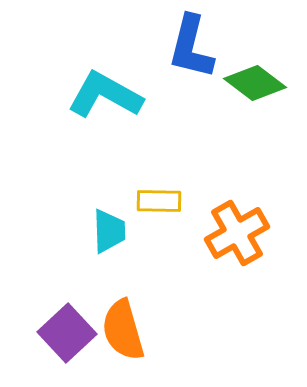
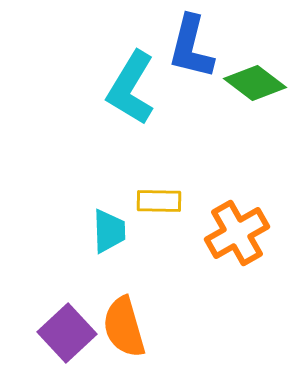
cyan L-shape: moved 26 px right, 7 px up; rotated 88 degrees counterclockwise
orange semicircle: moved 1 px right, 3 px up
